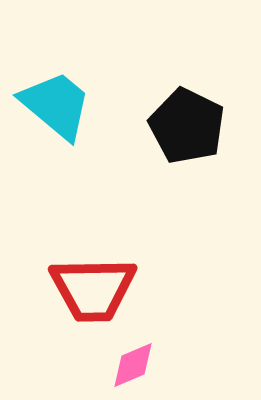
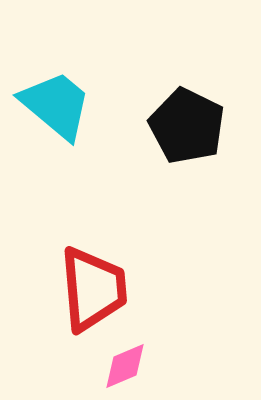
red trapezoid: rotated 94 degrees counterclockwise
pink diamond: moved 8 px left, 1 px down
